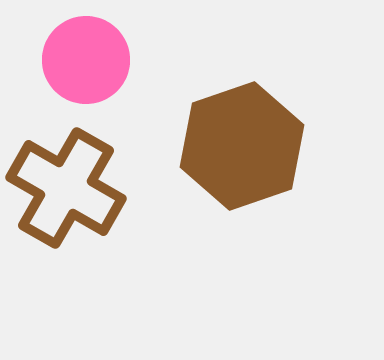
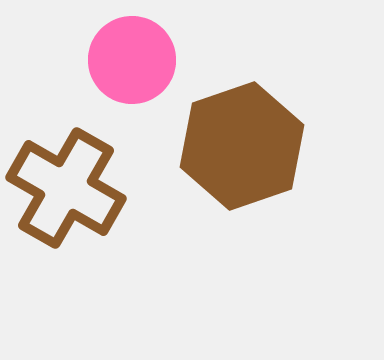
pink circle: moved 46 px right
